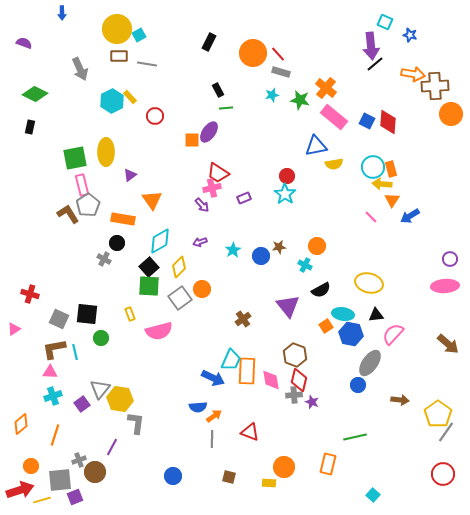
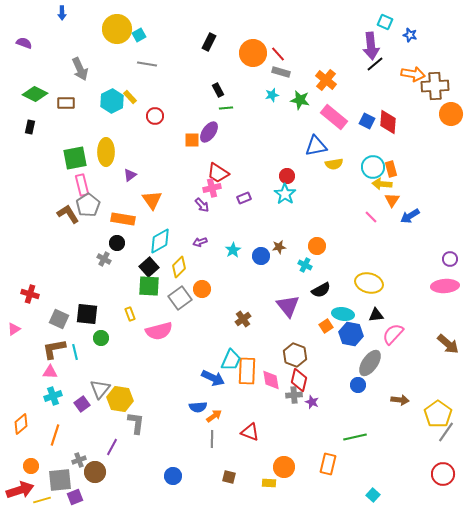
brown rectangle at (119, 56): moved 53 px left, 47 px down
orange cross at (326, 88): moved 8 px up
